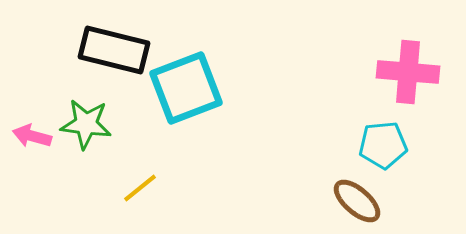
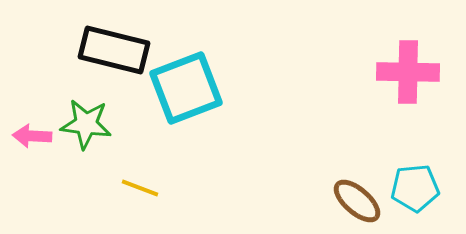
pink cross: rotated 4 degrees counterclockwise
pink arrow: rotated 12 degrees counterclockwise
cyan pentagon: moved 32 px right, 43 px down
yellow line: rotated 60 degrees clockwise
